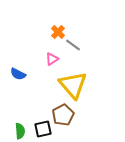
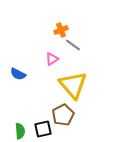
orange cross: moved 3 px right, 2 px up; rotated 24 degrees clockwise
